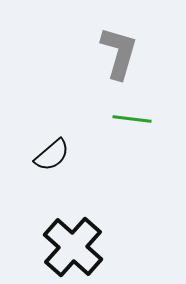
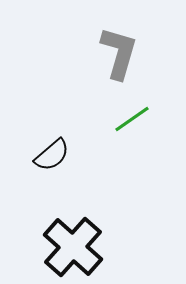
green line: rotated 42 degrees counterclockwise
